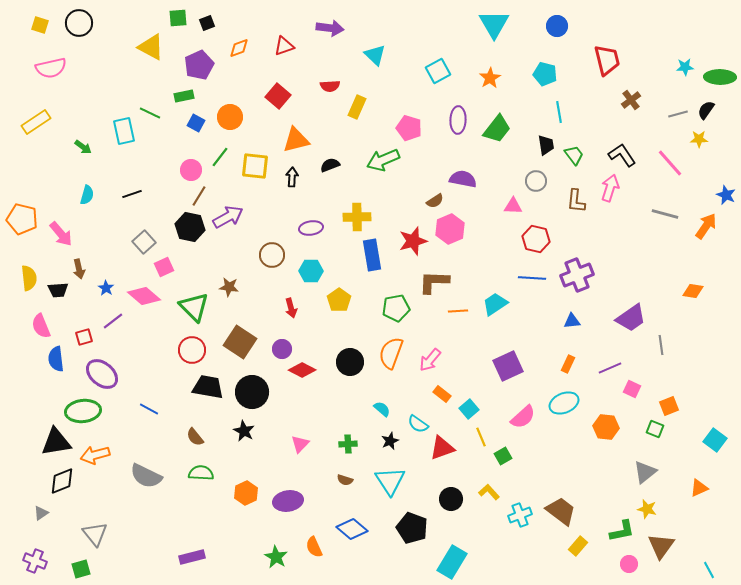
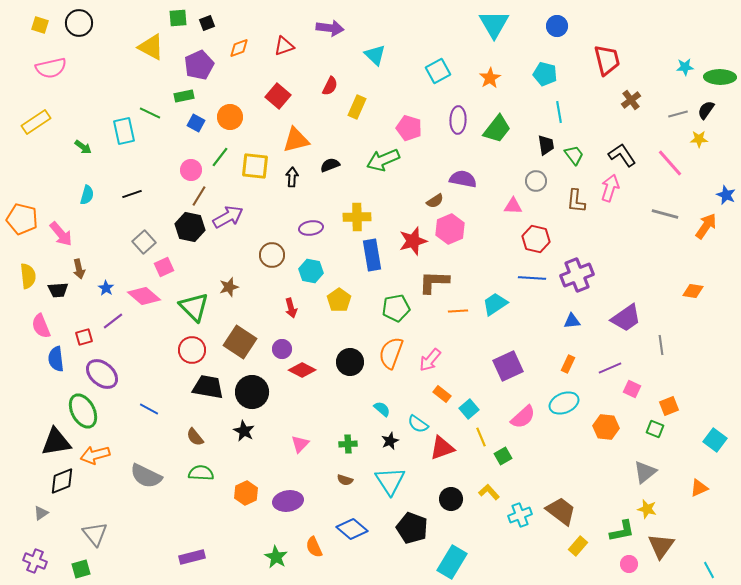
red semicircle at (330, 86): rotated 60 degrees counterclockwise
cyan hexagon at (311, 271): rotated 10 degrees clockwise
yellow semicircle at (29, 278): moved 1 px left, 2 px up
brown star at (229, 287): rotated 24 degrees counterclockwise
purple trapezoid at (631, 318): moved 5 px left
green ellipse at (83, 411): rotated 68 degrees clockwise
